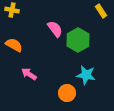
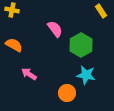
green hexagon: moved 3 px right, 5 px down
